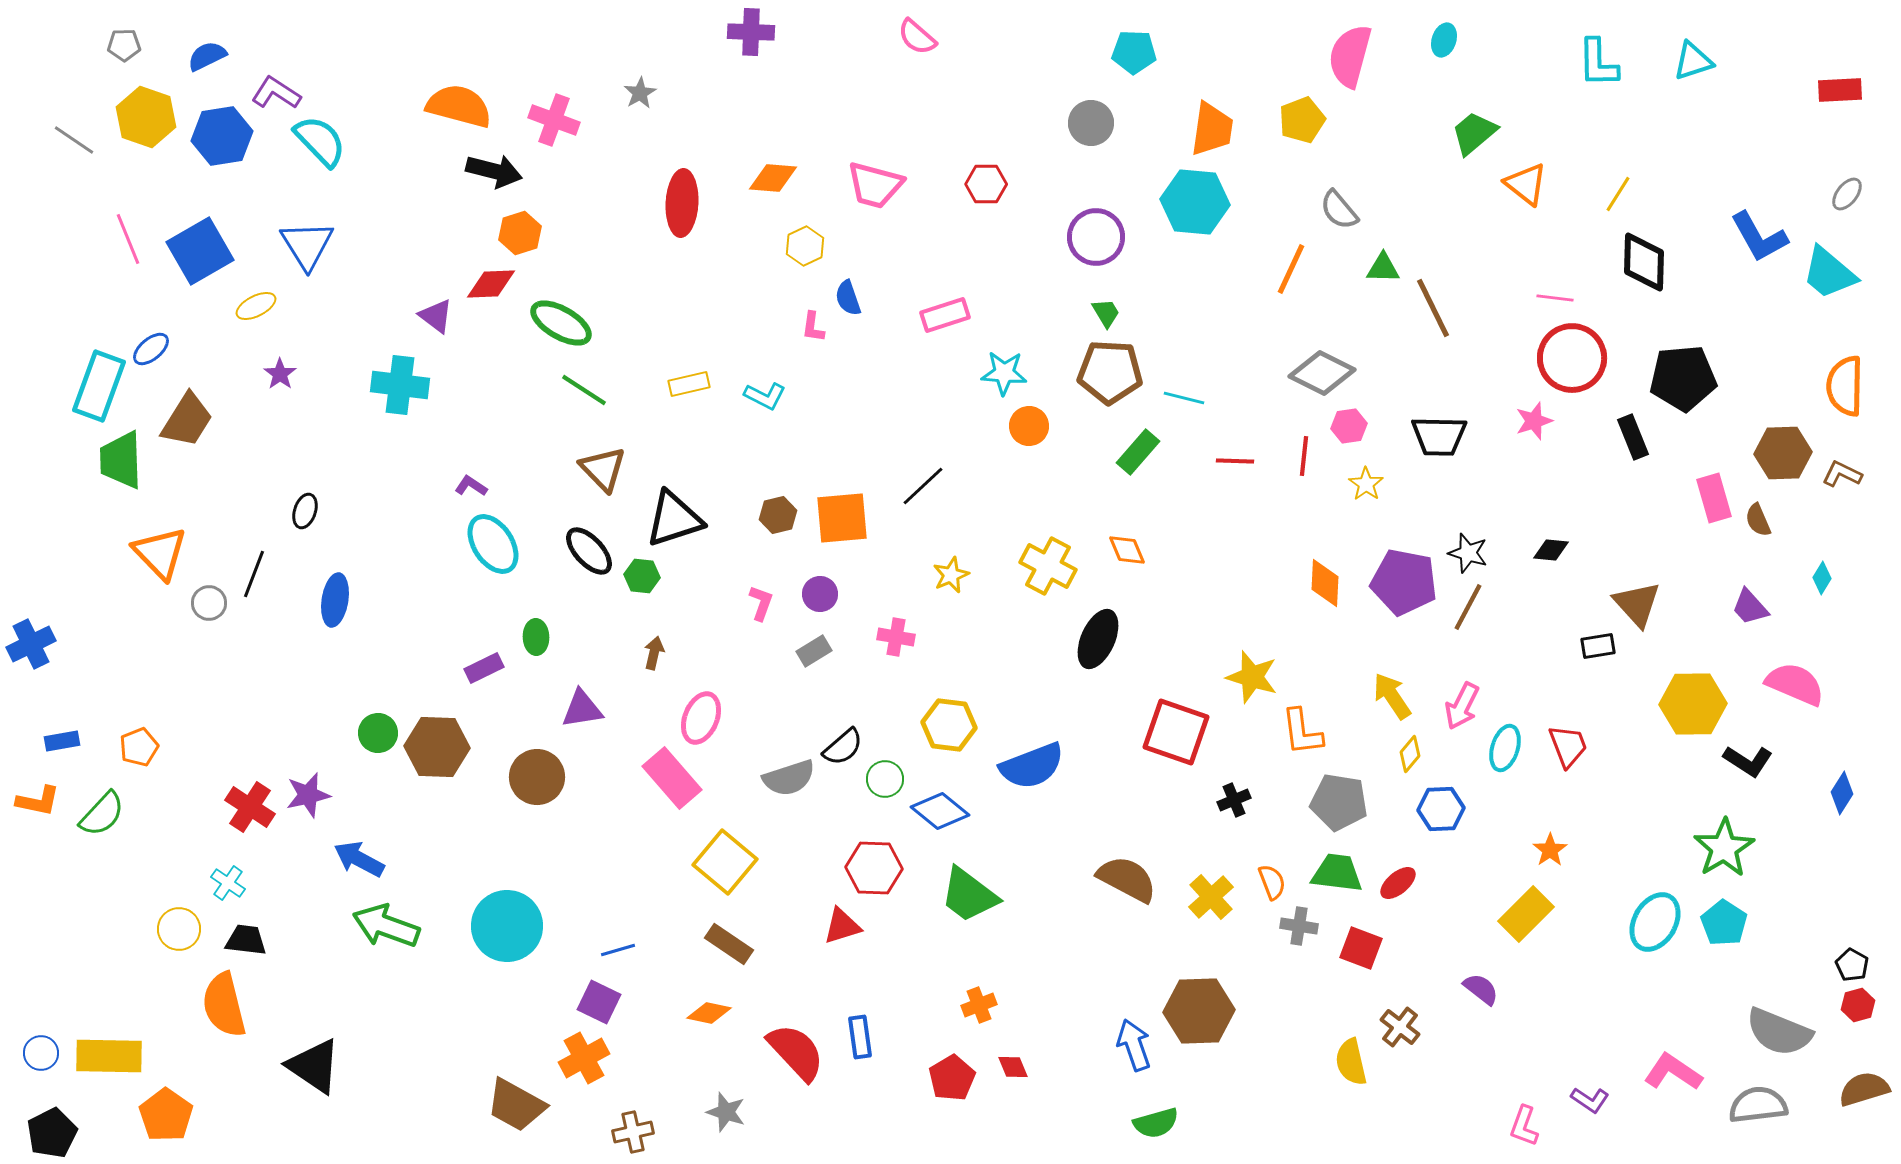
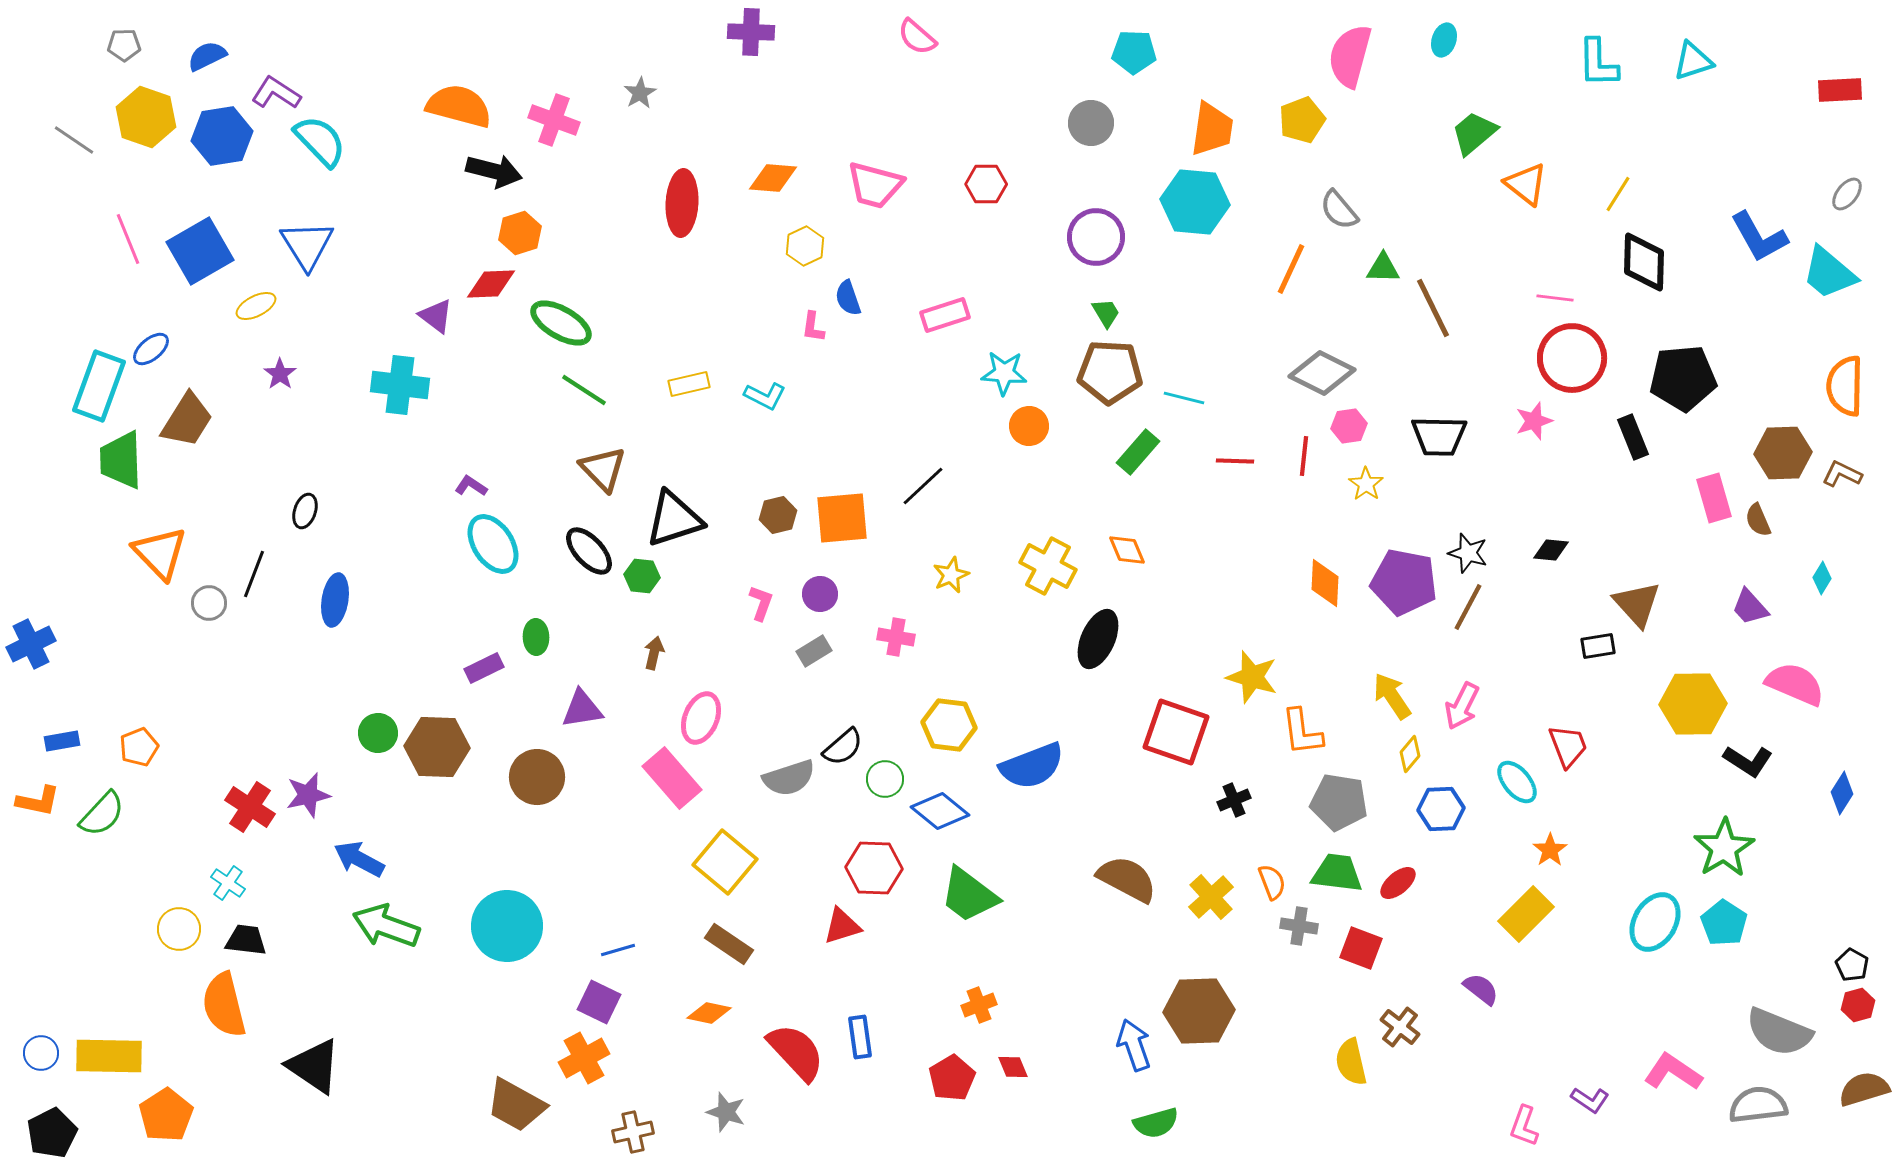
cyan ellipse at (1505, 748): moved 12 px right, 34 px down; rotated 57 degrees counterclockwise
orange pentagon at (166, 1115): rotated 4 degrees clockwise
